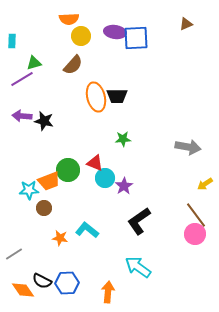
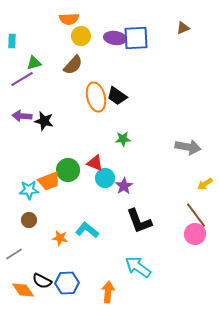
brown triangle: moved 3 px left, 4 px down
purple ellipse: moved 6 px down
black trapezoid: rotated 35 degrees clockwise
brown circle: moved 15 px left, 12 px down
black L-shape: rotated 76 degrees counterclockwise
